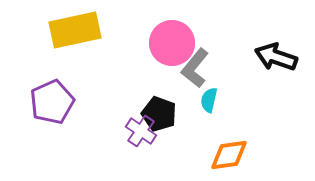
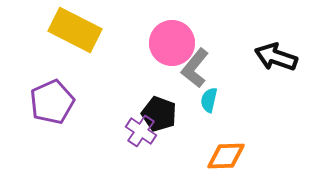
yellow rectangle: rotated 39 degrees clockwise
orange diamond: moved 3 px left, 1 px down; rotated 6 degrees clockwise
